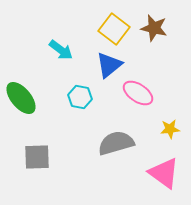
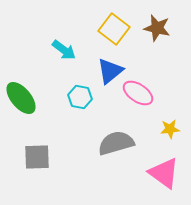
brown star: moved 3 px right
cyan arrow: moved 3 px right
blue triangle: moved 1 px right, 6 px down
